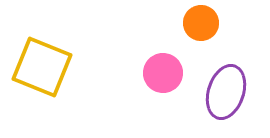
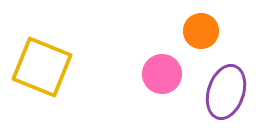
orange circle: moved 8 px down
pink circle: moved 1 px left, 1 px down
